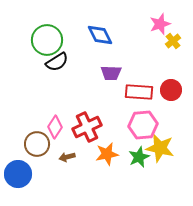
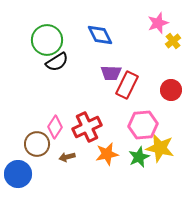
pink star: moved 2 px left, 1 px up
red rectangle: moved 12 px left, 7 px up; rotated 68 degrees counterclockwise
